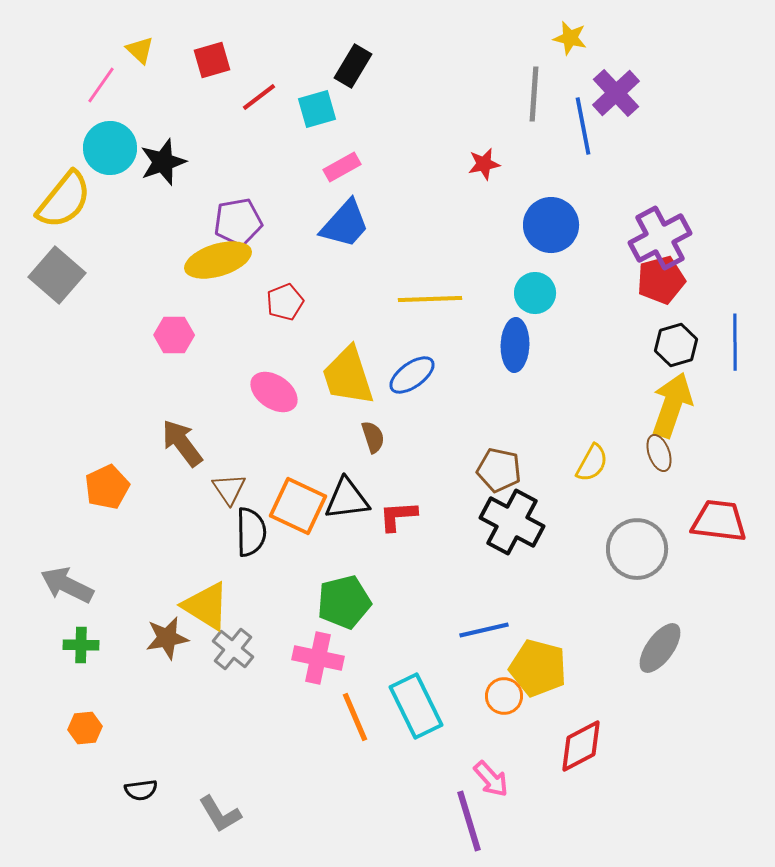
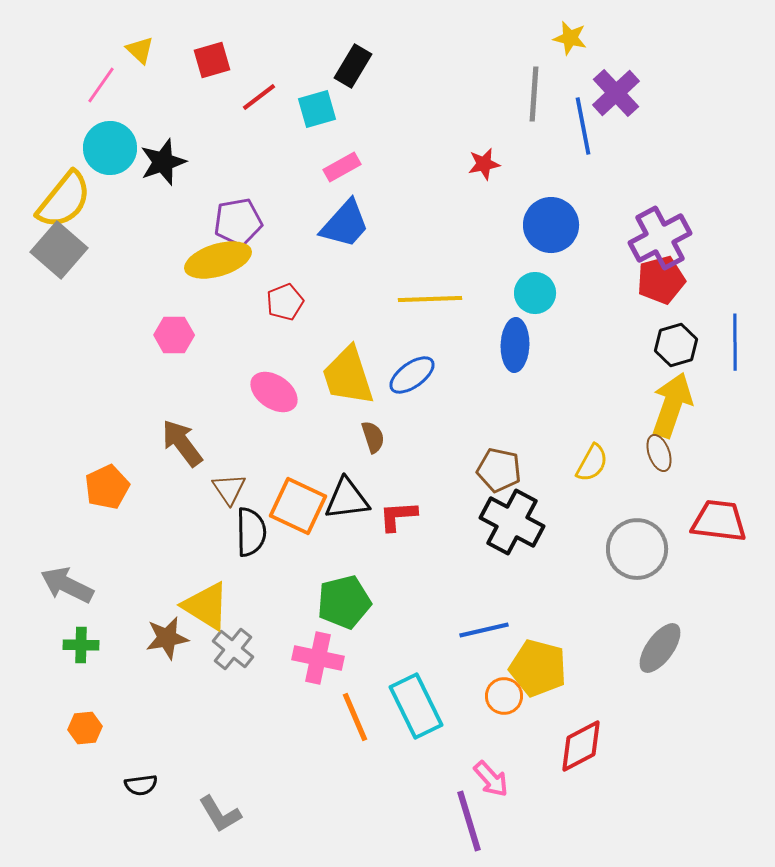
gray square at (57, 275): moved 2 px right, 25 px up
black semicircle at (141, 790): moved 5 px up
